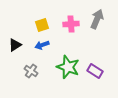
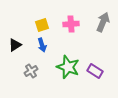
gray arrow: moved 6 px right, 3 px down
blue arrow: rotated 88 degrees counterclockwise
gray cross: rotated 24 degrees clockwise
